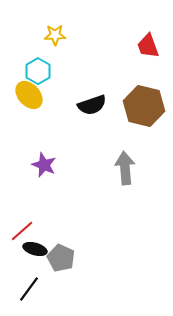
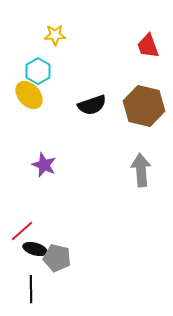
gray arrow: moved 16 px right, 2 px down
gray pentagon: moved 4 px left; rotated 12 degrees counterclockwise
black line: moved 2 px right; rotated 36 degrees counterclockwise
